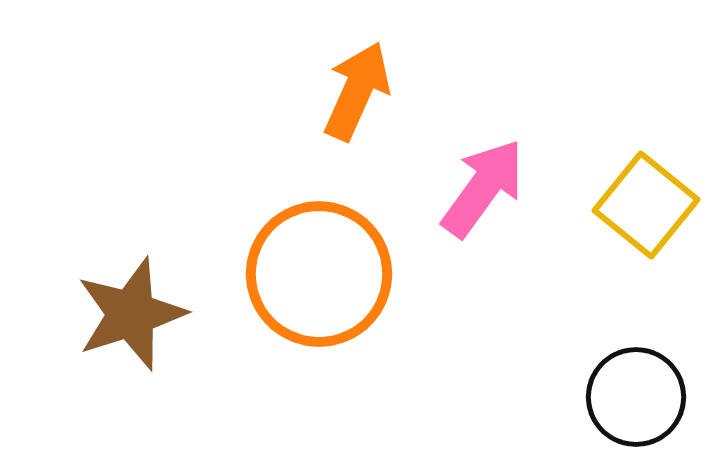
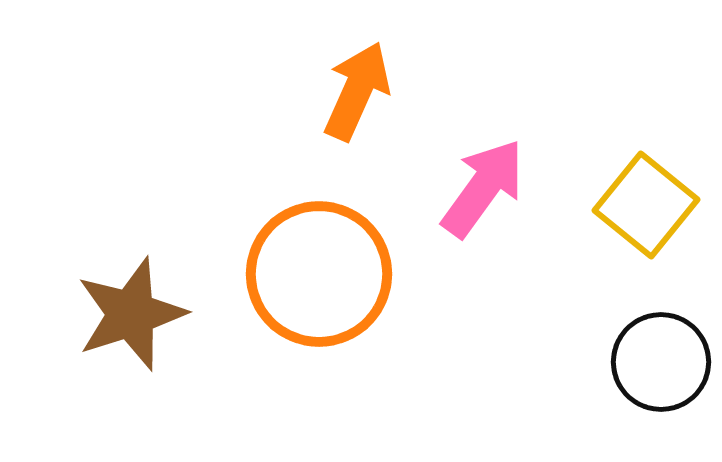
black circle: moved 25 px right, 35 px up
